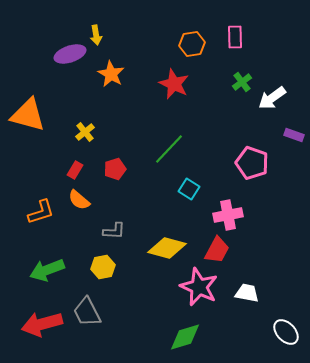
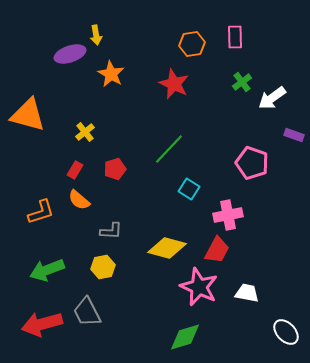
gray L-shape: moved 3 px left
